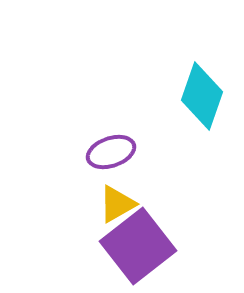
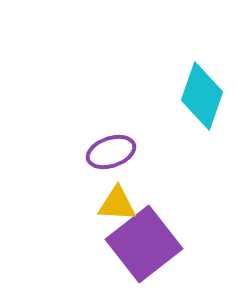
yellow triangle: rotated 33 degrees clockwise
purple square: moved 6 px right, 2 px up
